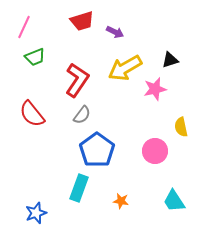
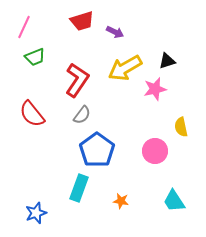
black triangle: moved 3 px left, 1 px down
